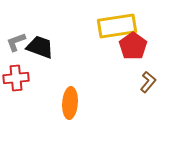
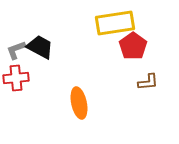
yellow rectangle: moved 2 px left, 3 px up
gray L-shape: moved 8 px down
black trapezoid: rotated 8 degrees clockwise
brown L-shape: rotated 45 degrees clockwise
orange ellipse: moved 9 px right; rotated 16 degrees counterclockwise
